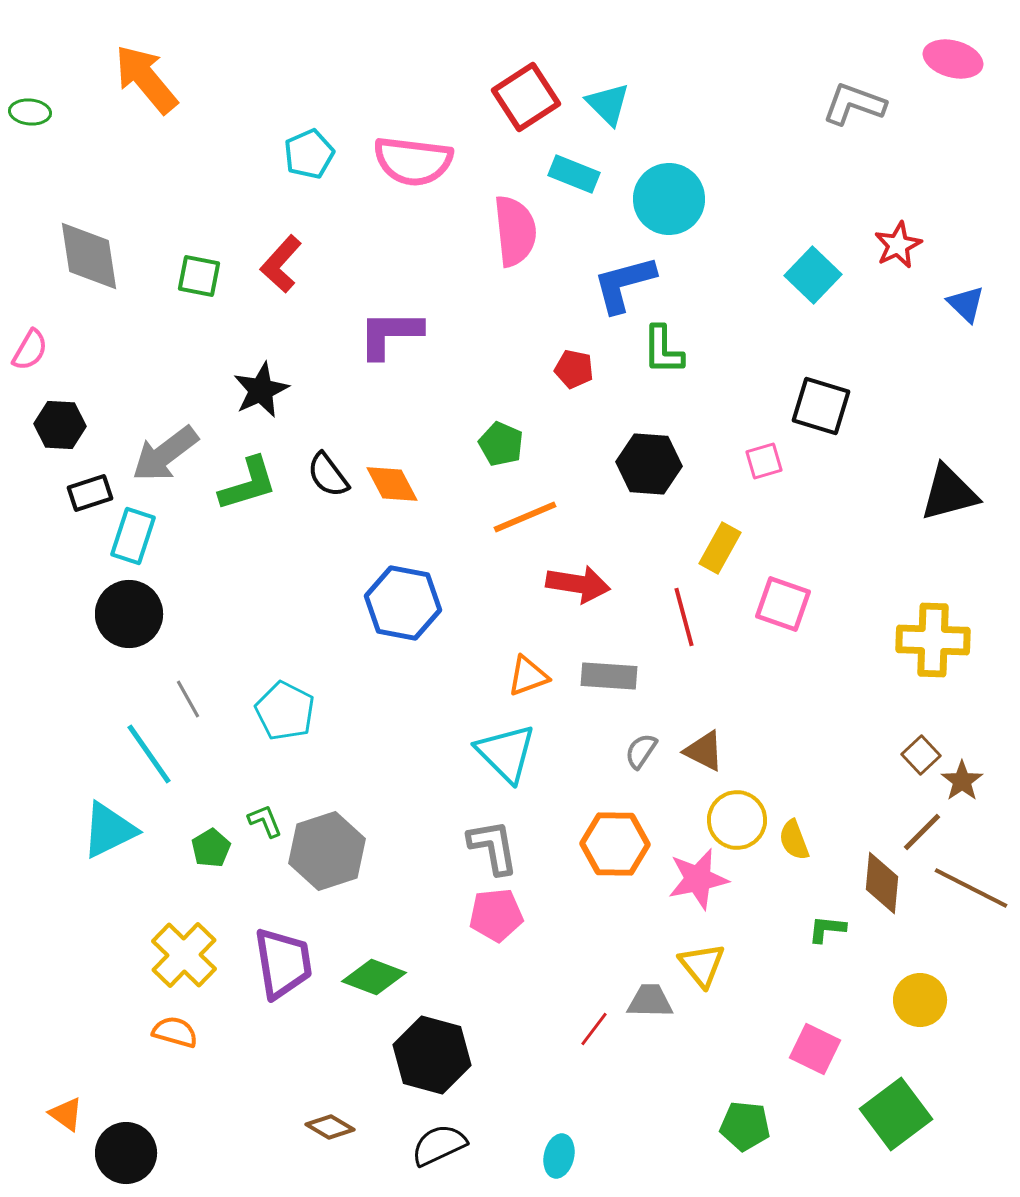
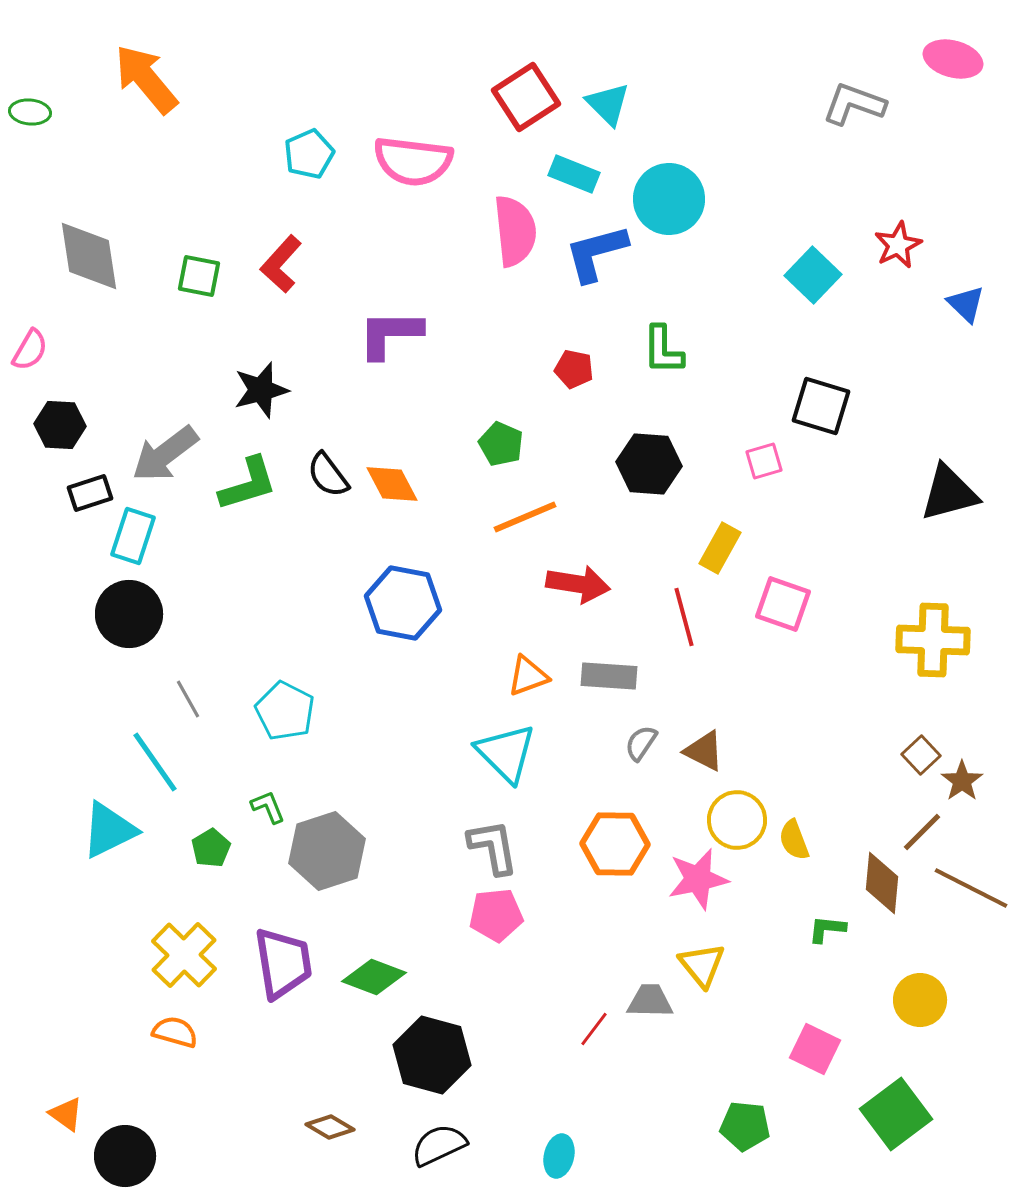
blue L-shape at (624, 284): moved 28 px left, 31 px up
black star at (261, 390): rotated 10 degrees clockwise
gray semicircle at (641, 751): moved 8 px up
cyan line at (149, 754): moved 6 px right, 8 px down
green L-shape at (265, 821): moved 3 px right, 14 px up
black circle at (126, 1153): moved 1 px left, 3 px down
